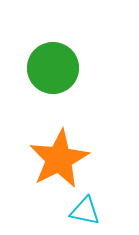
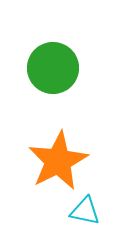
orange star: moved 1 px left, 2 px down
